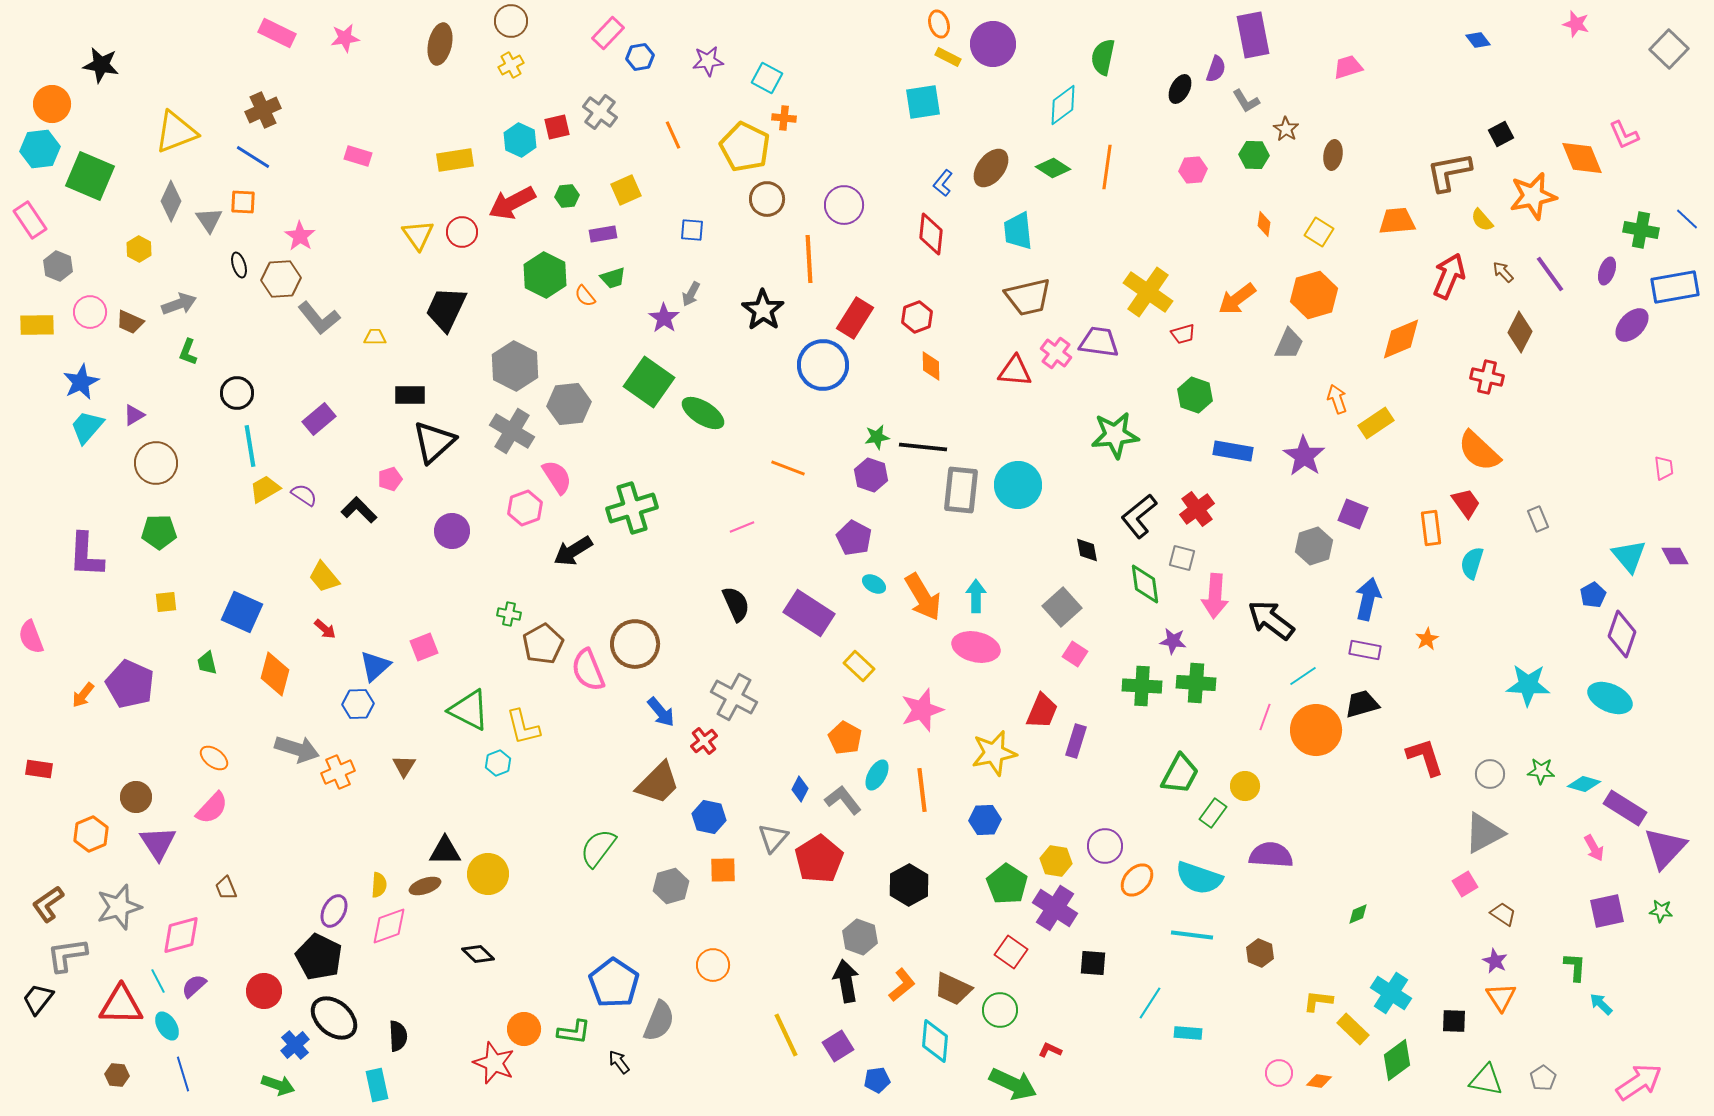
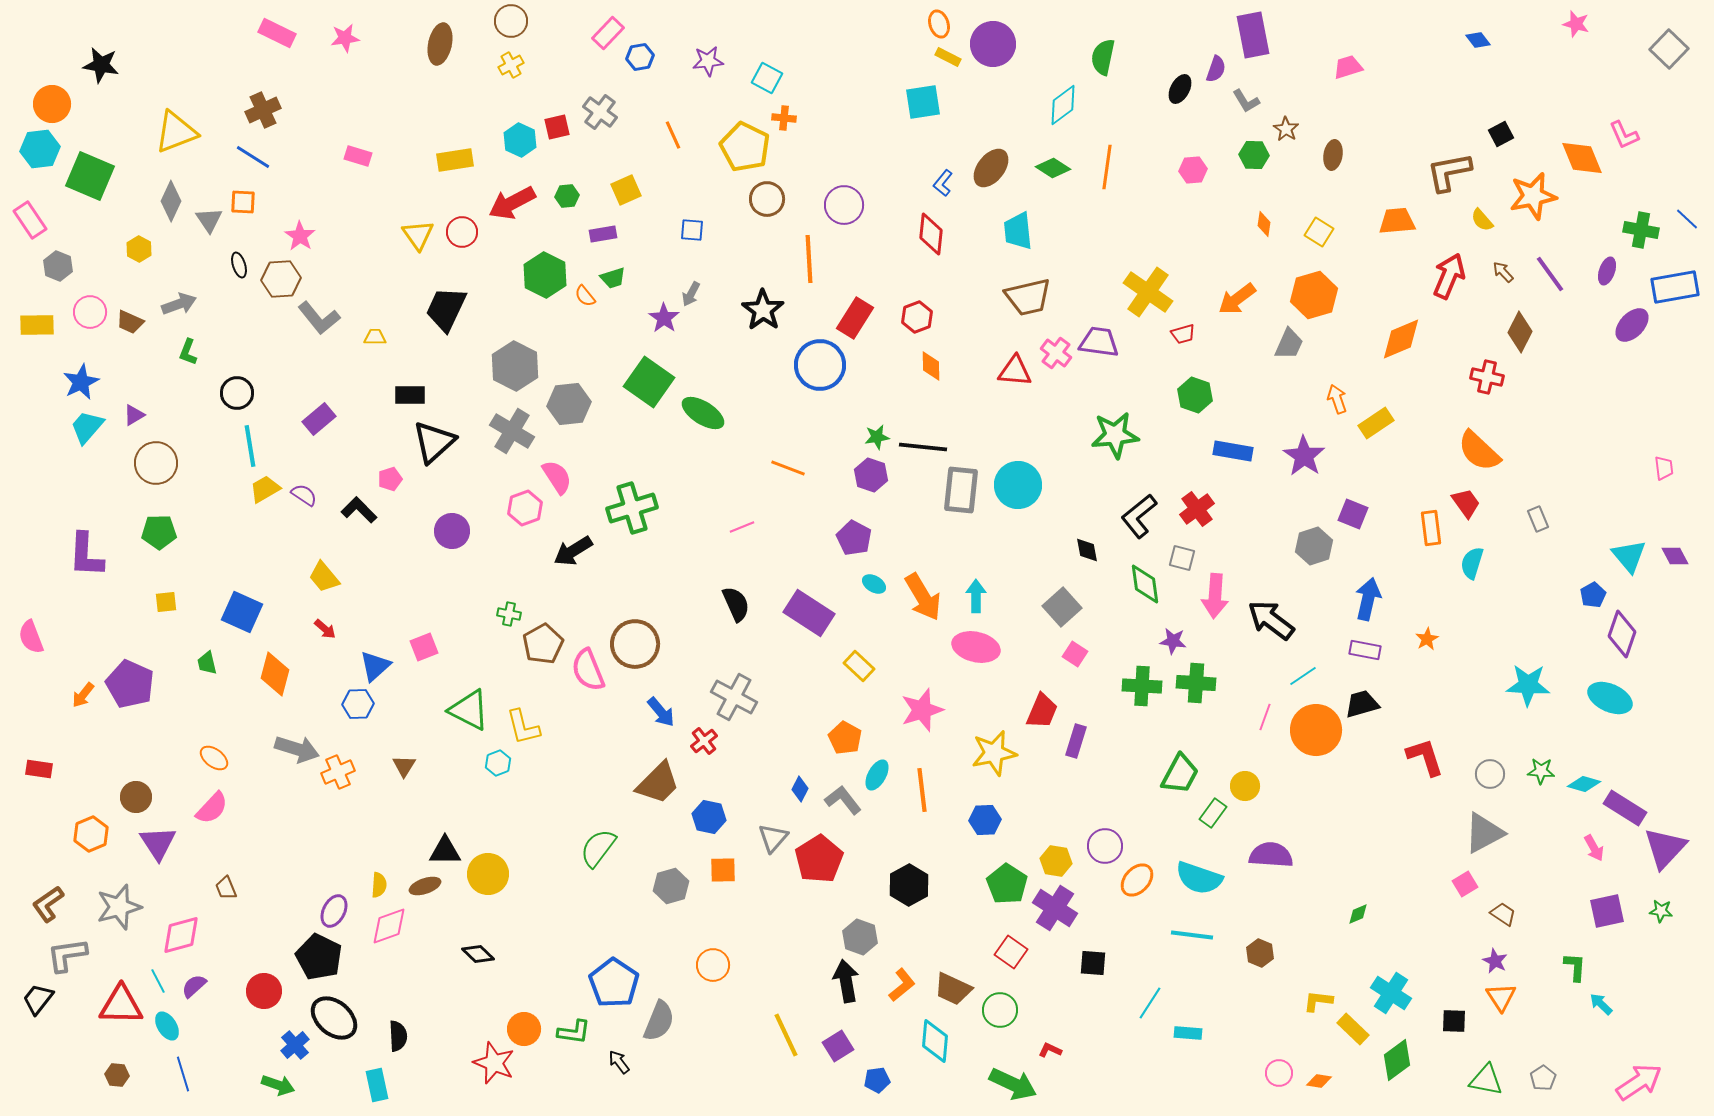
blue circle at (823, 365): moved 3 px left
